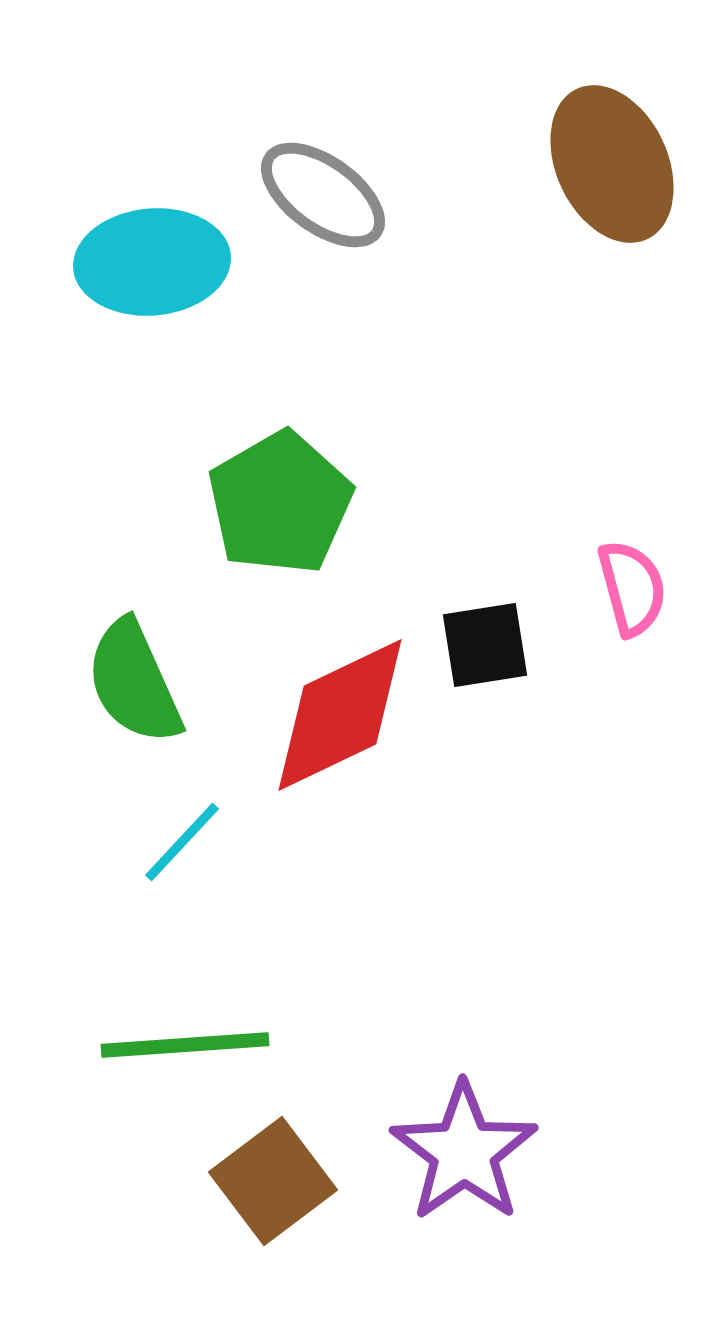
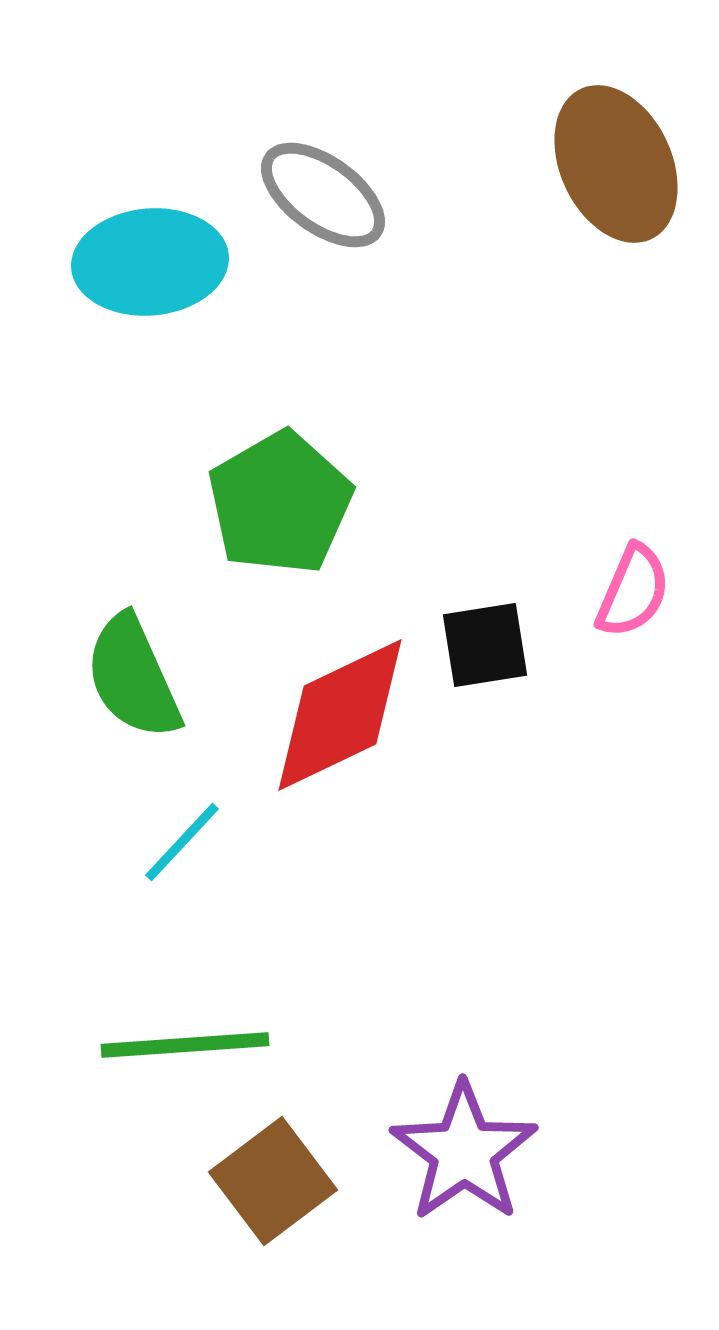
brown ellipse: moved 4 px right
cyan ellipse: moved 2 px left
pink semicircle: moved 1 px right, 3 px down; rotated 38 degrees clockwise
green semicircle: moved 1 px left, 5 px up
